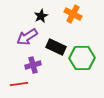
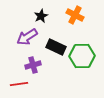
orange cross: moved 2 px right, 1 px down
green hexagon: moved 2 px up
